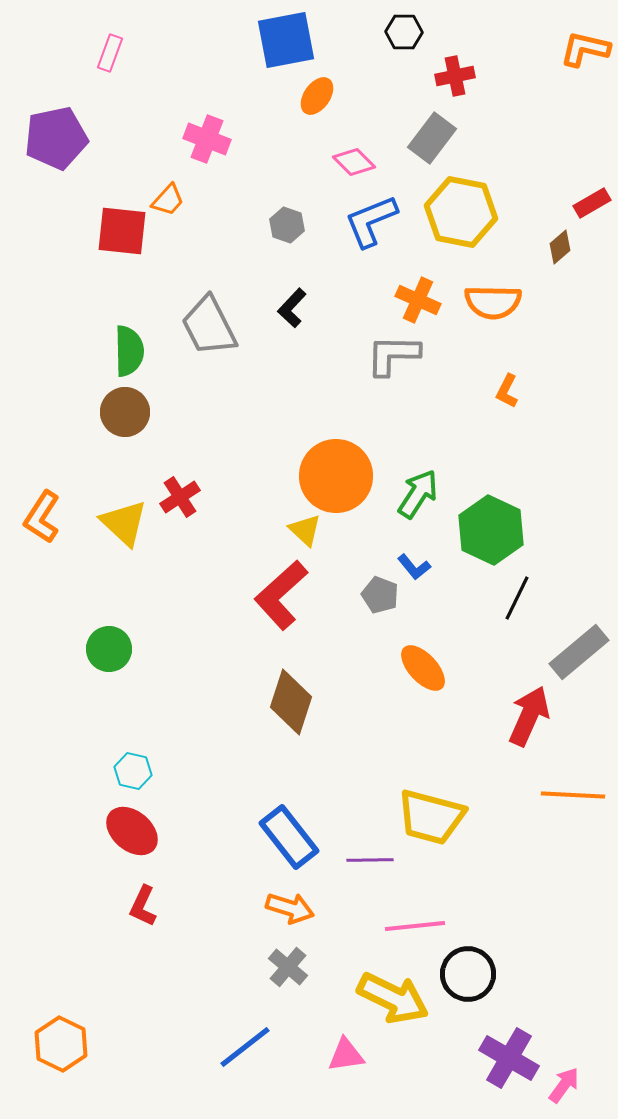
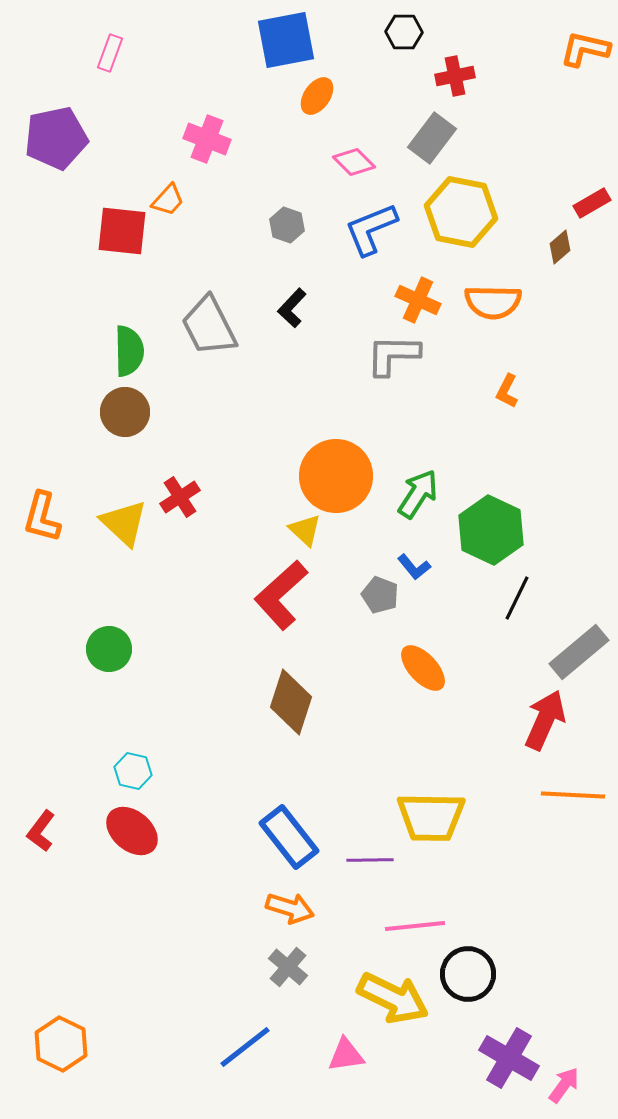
blue L-shape at (371, 221): moved 8 px down
orange L-shape at (42, 517): rotated 18 degrees counterclockwise
red arrow at (529, 716): moved 16 px right, 4 px down
yellow trapezoid at (431, 817): rotated 14 degrees counterclockwise
red L-shape at (143, 906): moved 102 px left, 75 px up; rotated 12 degrees clockwise
